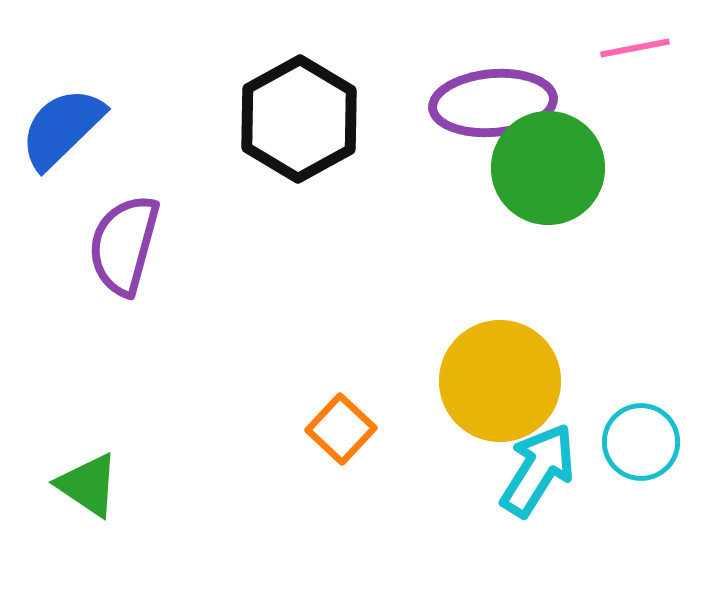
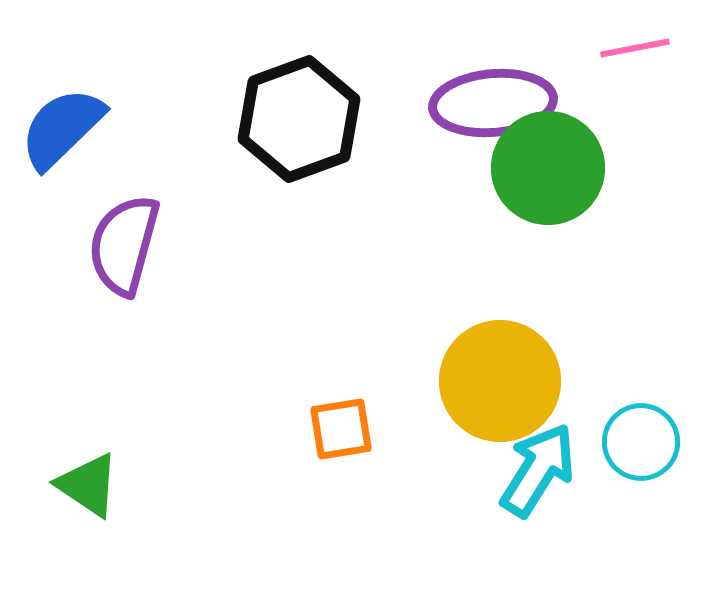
black hexagon: rotated 9 degrees clockwise
orange square: rotated 38 degrees clockwise
